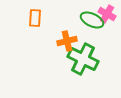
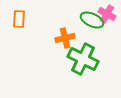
orange rectangle: moved 16 px left, 1 px down
orange cross: moved 2 px left, 3 px up
